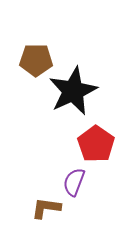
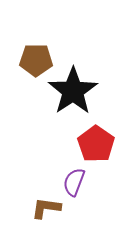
black star: rotated 9 degrees counterclockwise
